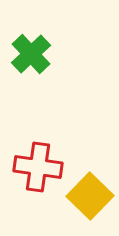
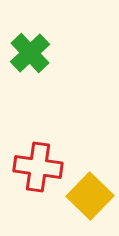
green cross: moved 1 px left, 1 px up
